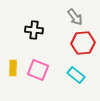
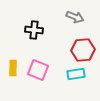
gray arrow: rotated 30 degrees counterclockwise
red hexagon: moved 7 px down
cyan rectangle: moved 1 px up; rotated 48 degrees counterclockwise
